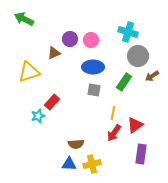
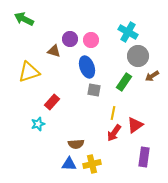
cyan cross: rotated 12 degrees clockwise
brown triangle: moved 2 px up; rotated 40 degrees clockwise
blue ellipse: moved 6 px left; rotated 70 degrees clockwise
cyan star: moved 8 px down
purple rectangle: moved 3 px right, 3 px down
